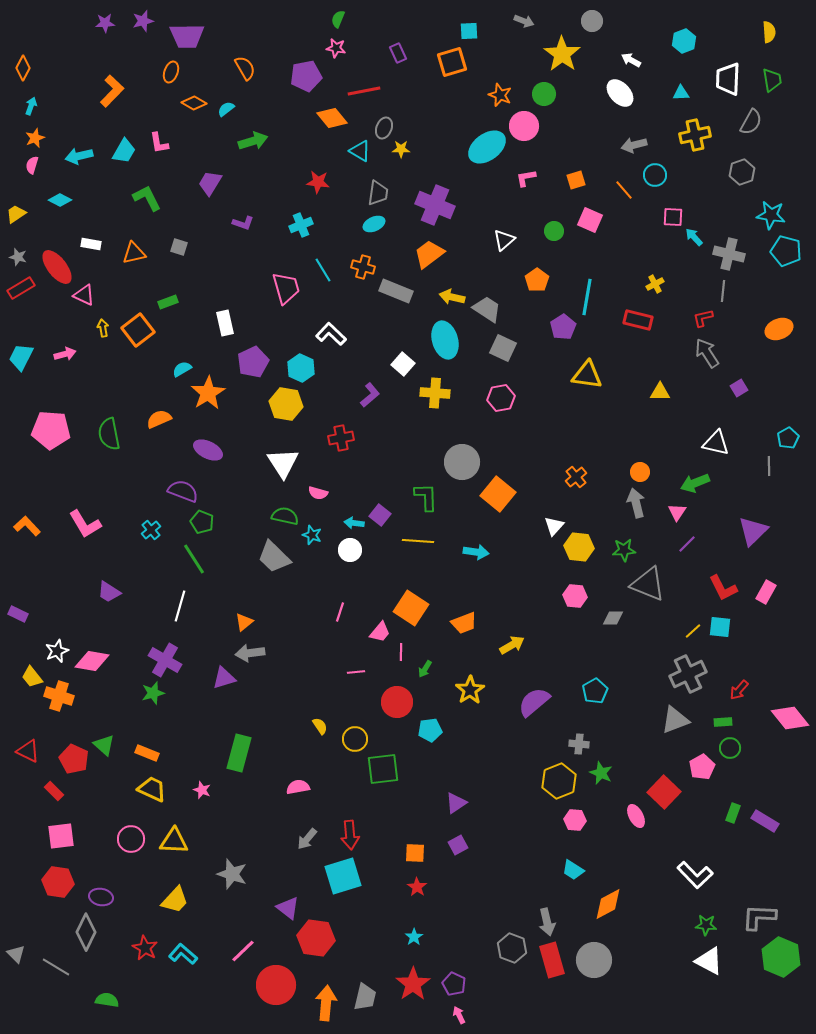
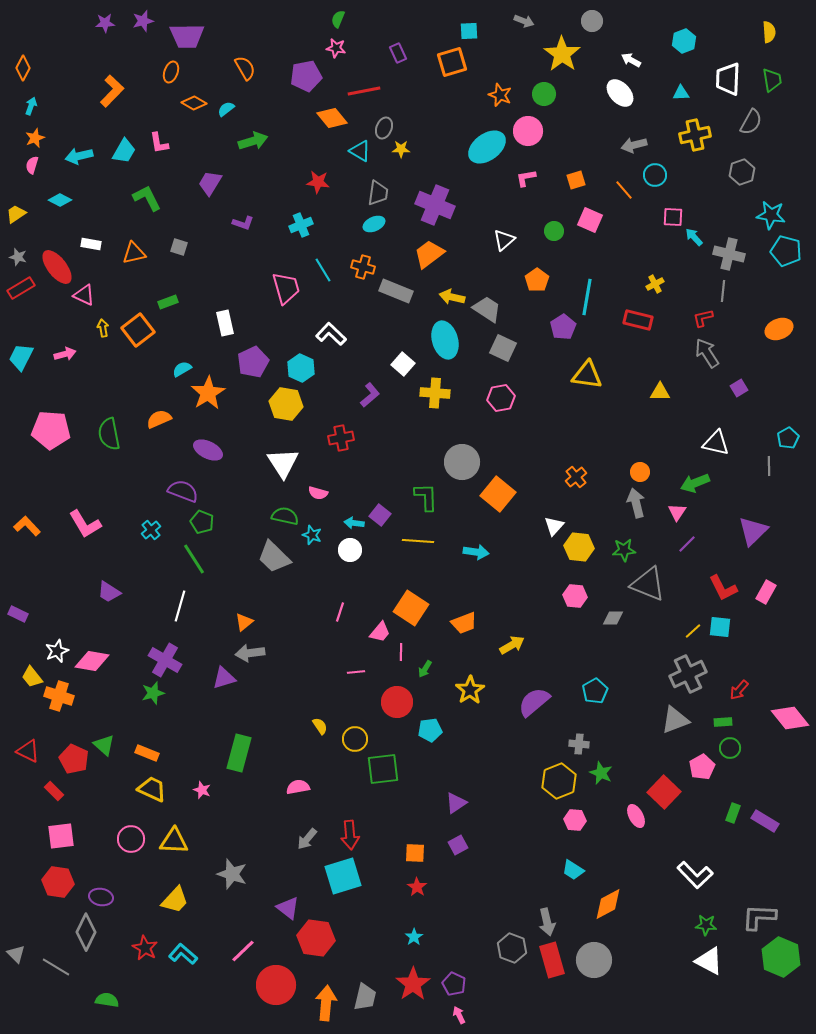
pink circle at (524, 126): moved 4 px right, 5 px down
